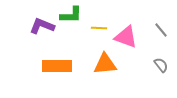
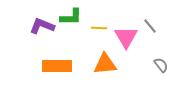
green L-shape: moved 2 px down
gray line: moved 11 px left, 4 px up
pink triangle: rotated 40 degrees clockwise
